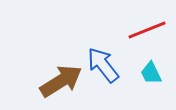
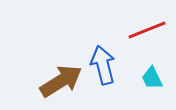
blue arrow: rotated 24 degrees clockwise
cyan trapezoid: moved 1 px right, 5 px down
